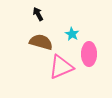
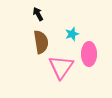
cyan star: rotated 24 degrees clockwise
brown semicircle: rotated 65 degrees clockwise
pink triangle: rotated 32 degrees counterclockwise
